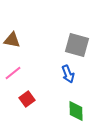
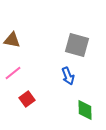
blue arrow: moved 2 px down
green diamond: moved 9 px right, 1 px up
